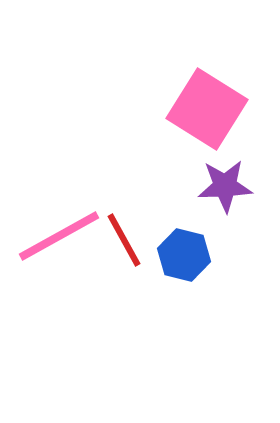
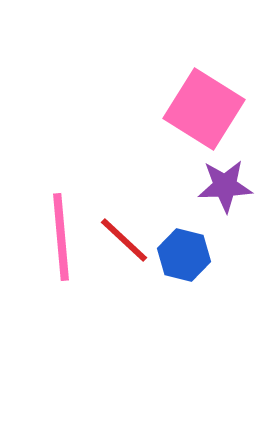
pink square: moved 3 px left
pink line: moved 2 px right, 1 px down; rotated 66 degrees counterclockwise
red line: rotated 18 degrees counterclockwise
